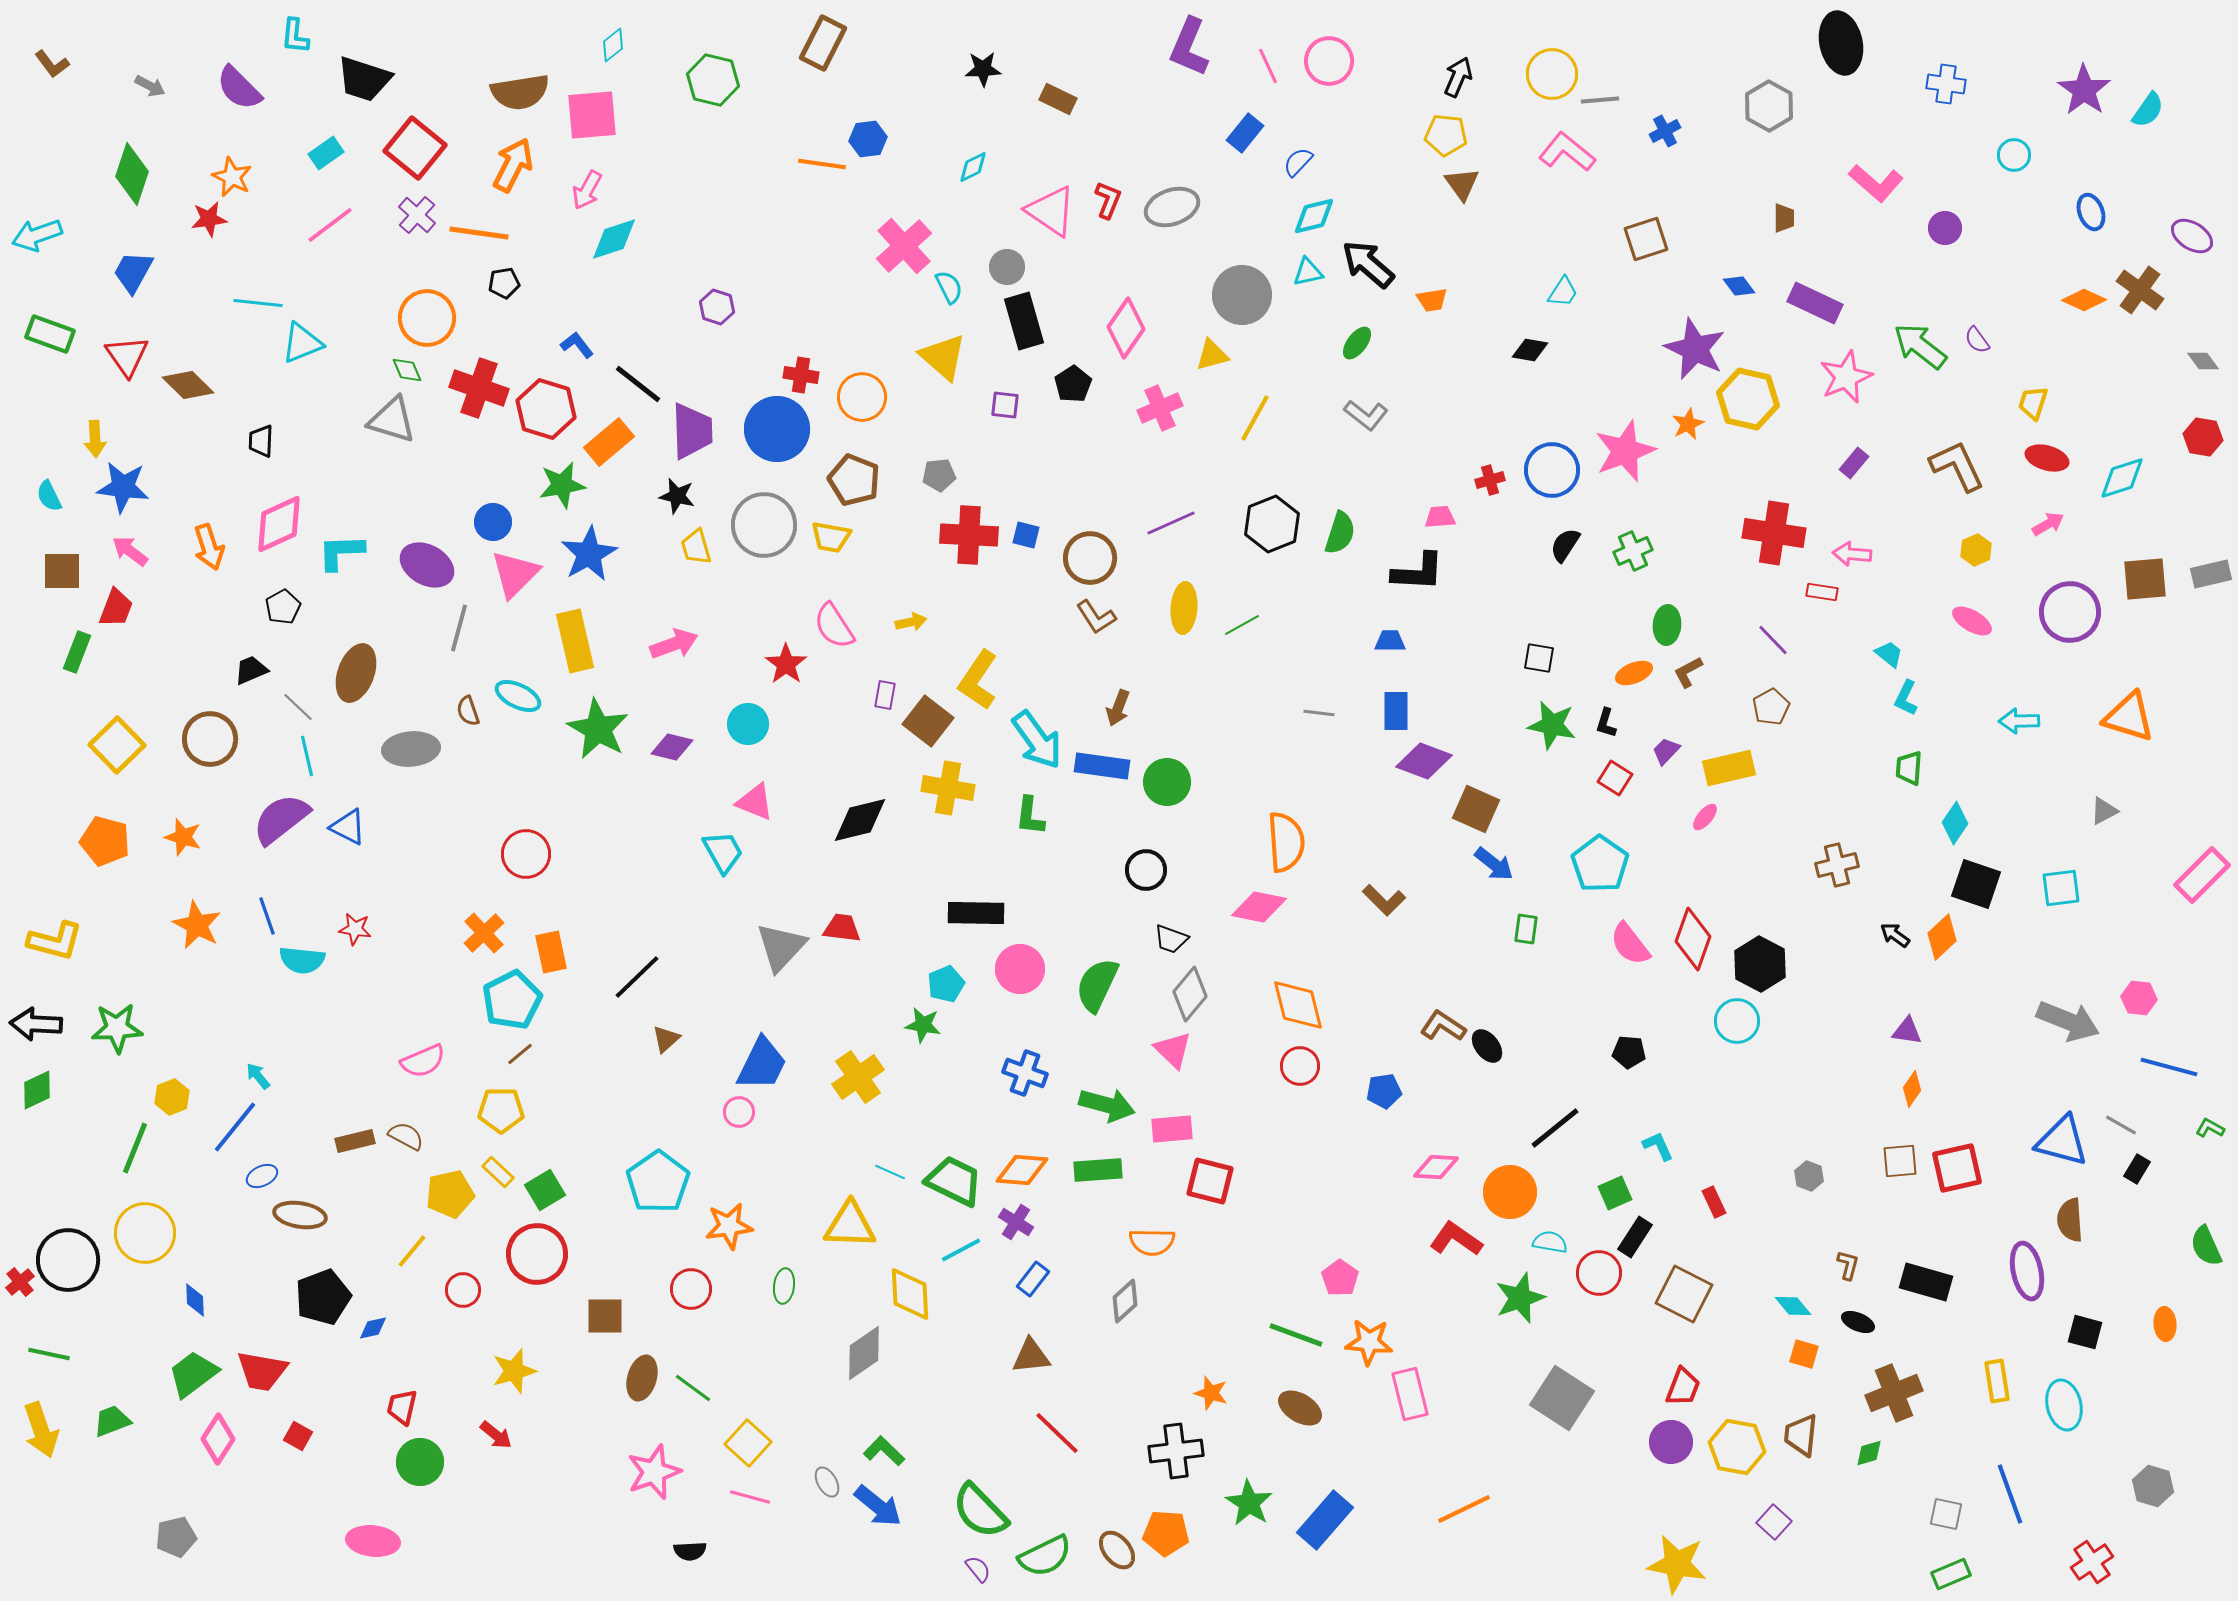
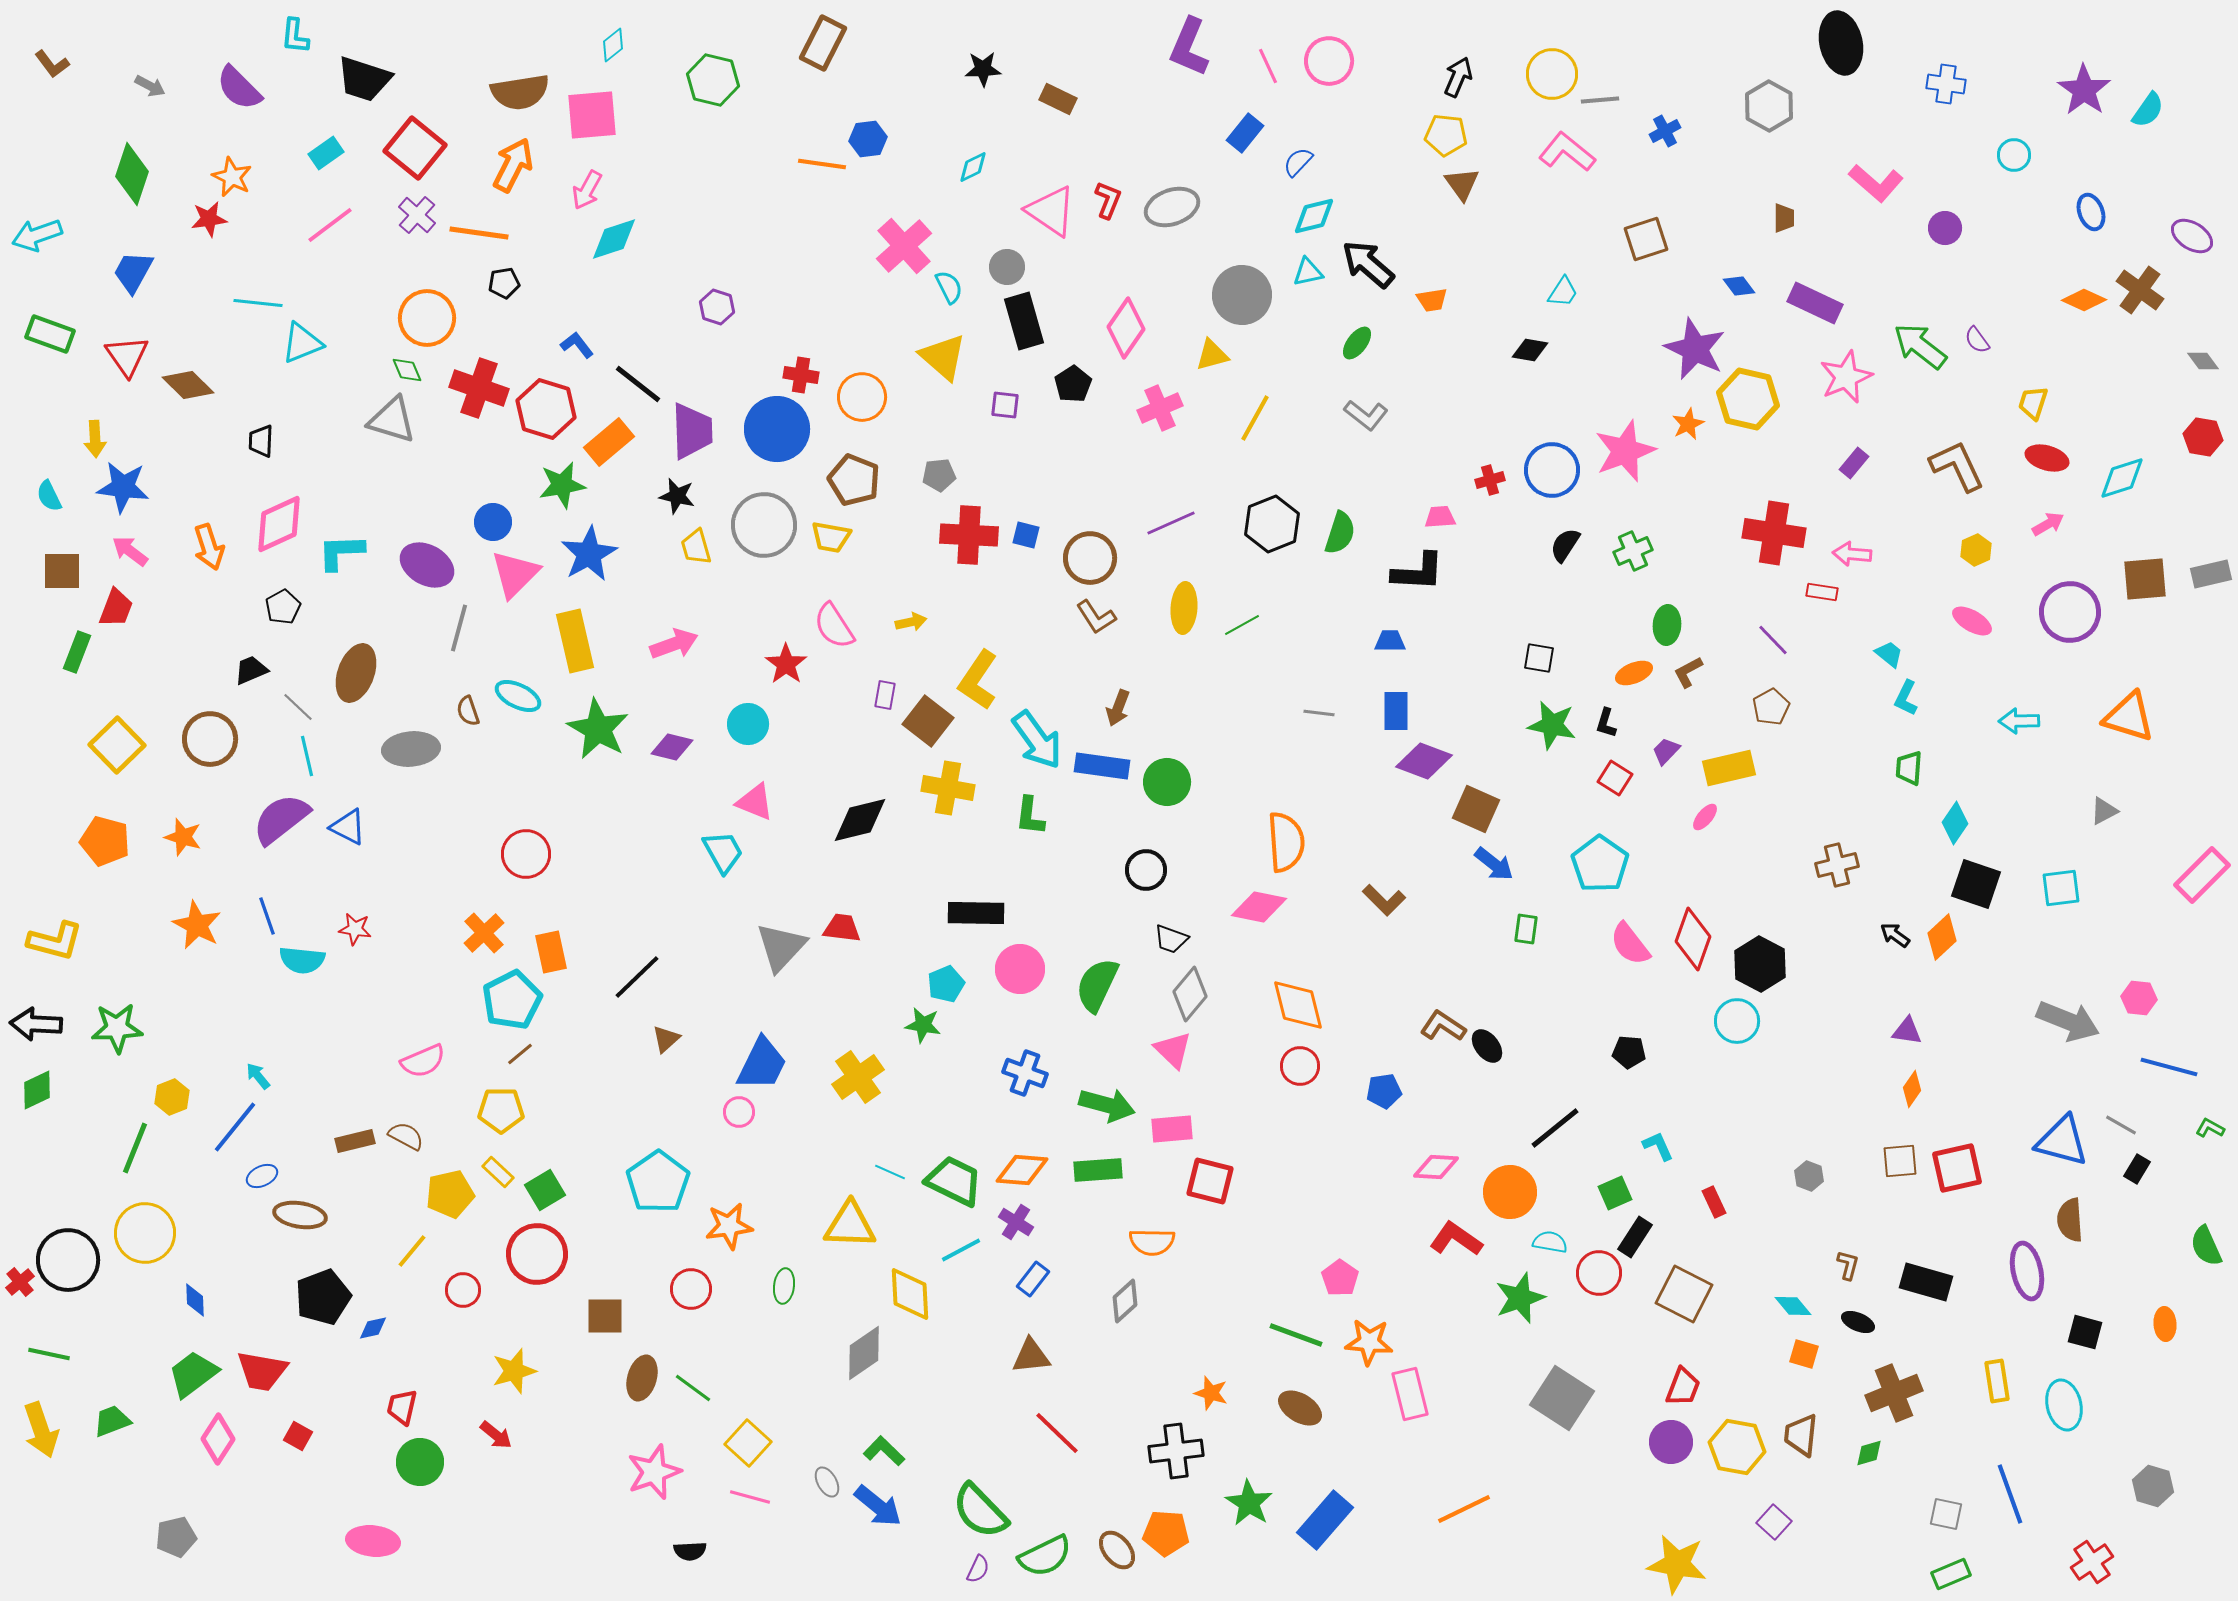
purple semicircle at (978, 1569): rotated 64 degrees clockwise
